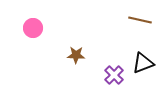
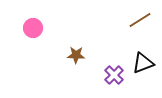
brown line: rotated 45 degrees counterclockwise
